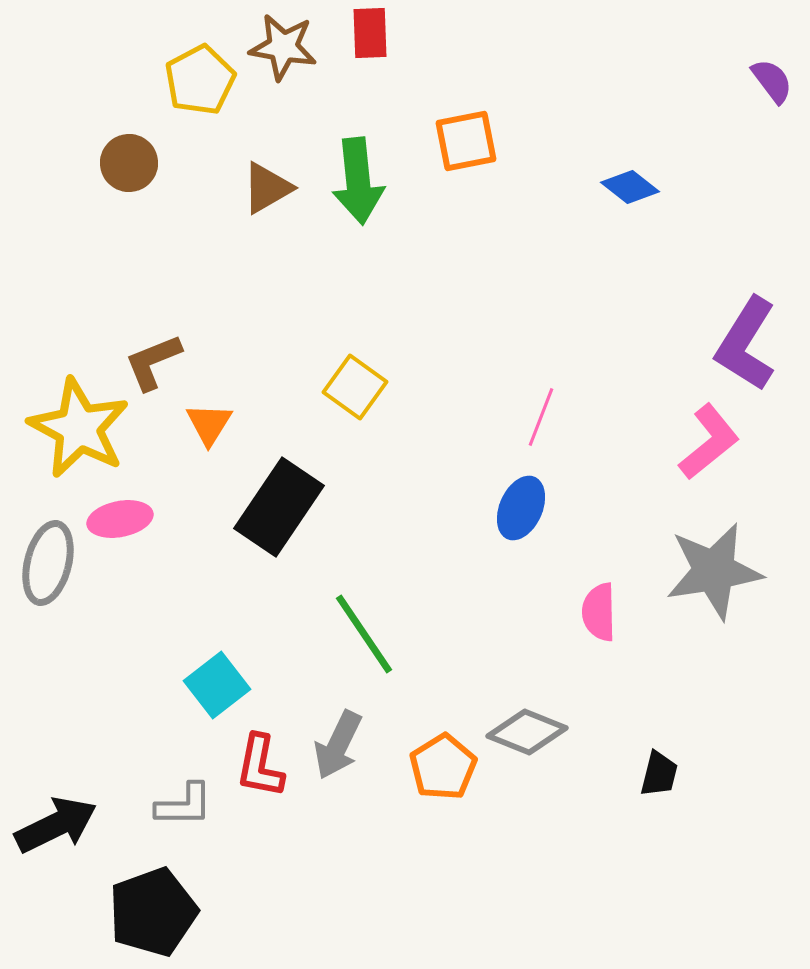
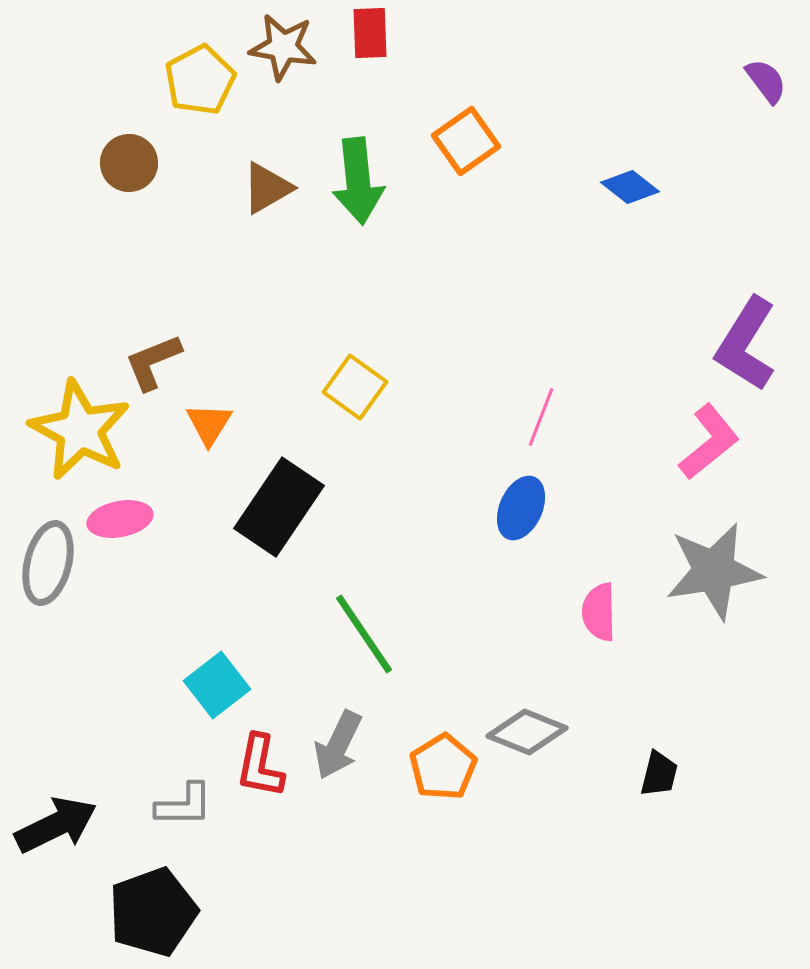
purple semicircle: moved 6 px left
orange square: rotated 24 degrees counterclockwise
yellow star: moved 1 px right, 2 px down
